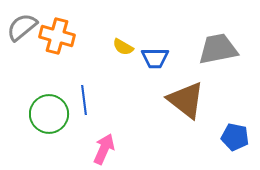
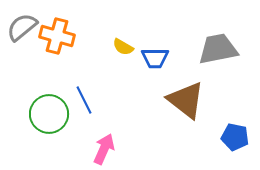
blue line: rotated 20 degrees counterclockwise
